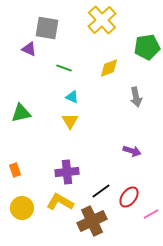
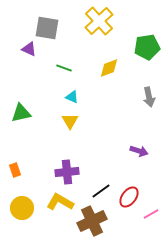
yellow cross: moved 3 px left, 1 px down
gray arrow: moved 13 px right
purple arrow: moved 7 px right
